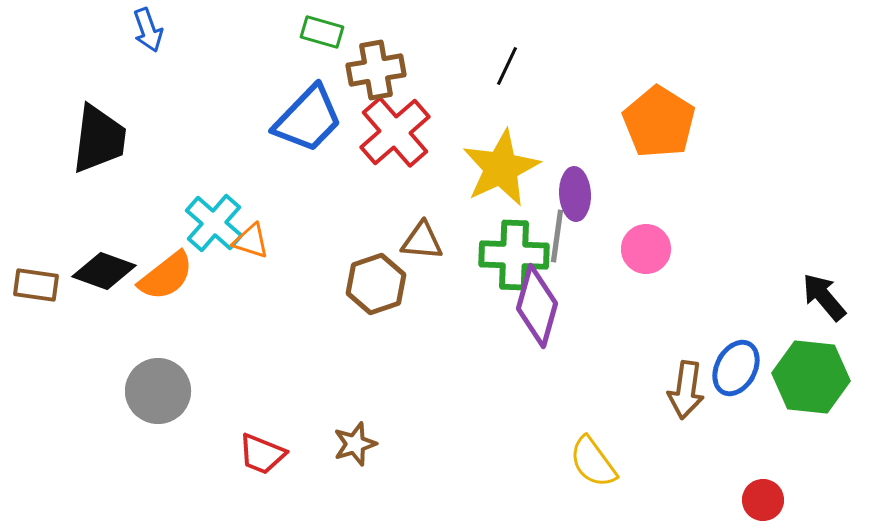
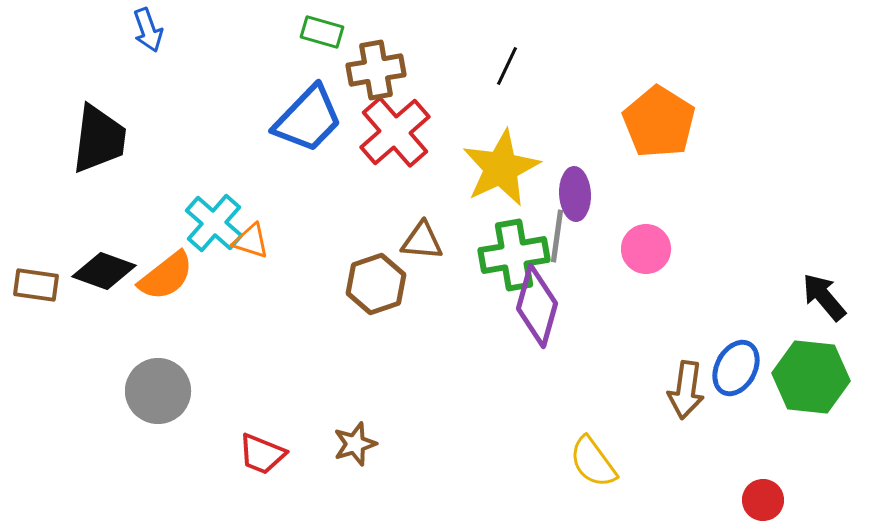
green cross: rotated 12 degrees counterclockwise
